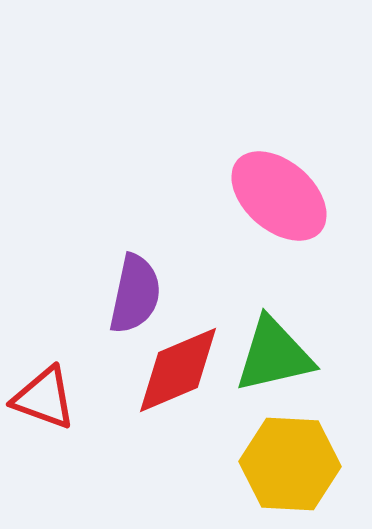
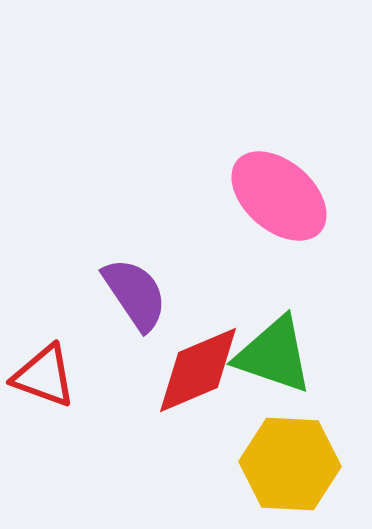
purple semicircle: rotated 46 degrees counterclockwise
green triangle: rotated 32 degrees clockwise
red diamond: moved 20 px right
red triangle: moved 22 px up
